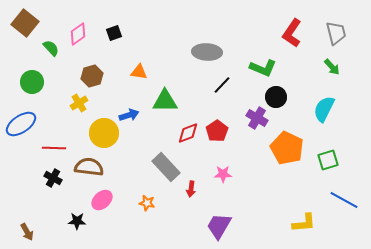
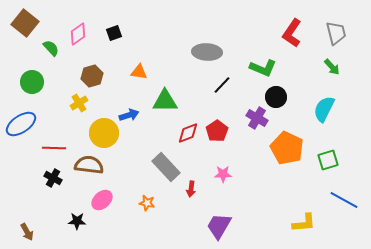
brown semicircle: moved 2 px up
